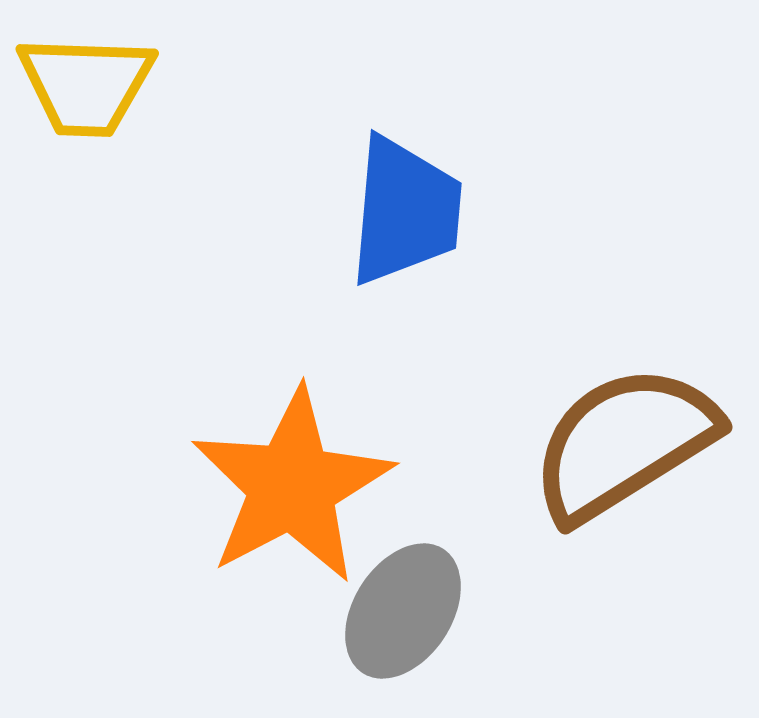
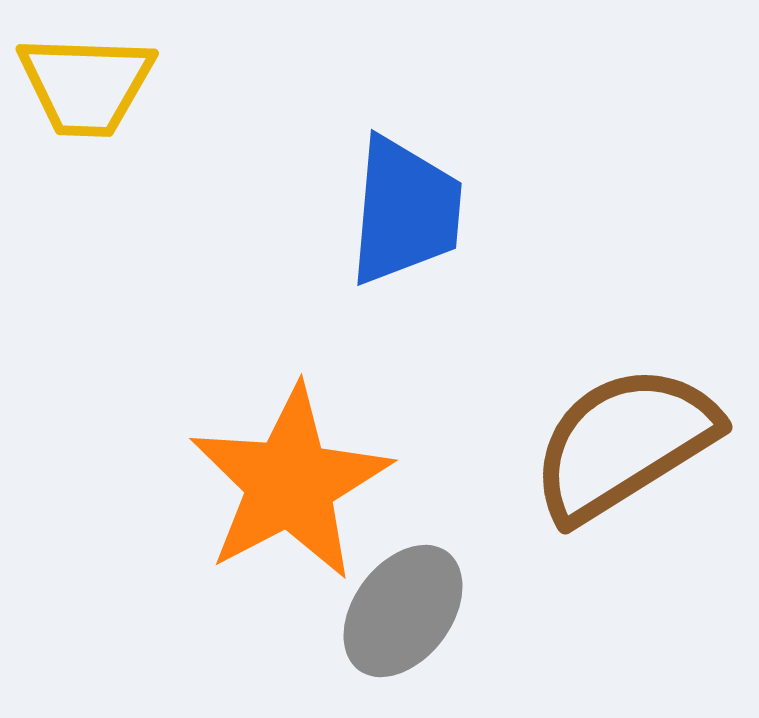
orange star: moved 2 px left, 3 px up
gray ellipse: rotated 4 degrees clockwise
